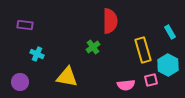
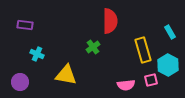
yellow triangle: moved 1 px left, 2 px up
